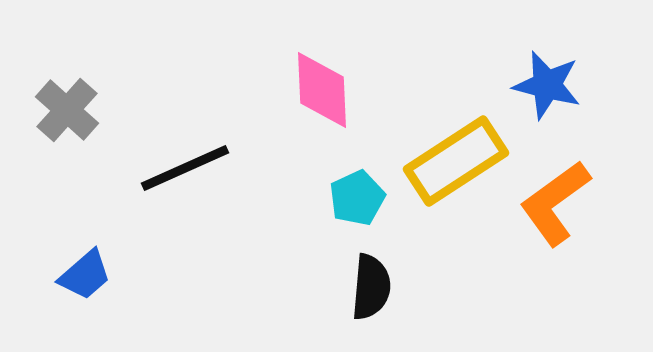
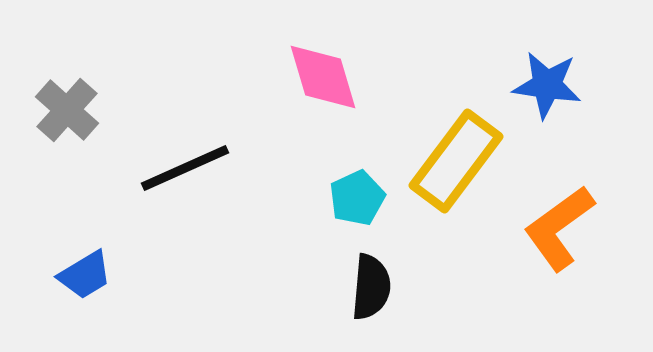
blue star: rotated 6 degrees counterclockwise
pink diamond: moved 1 px right, 13 px up; rotated 14 degrees counterclockwise
yellow rectangle: rotated 20 degrees counterclockwise
orange L-shape: moved 4 px right, 25 px down
blue trapezoid: rotated 10 degrees clockwise
